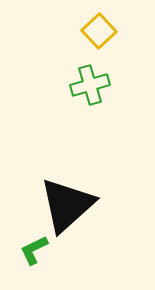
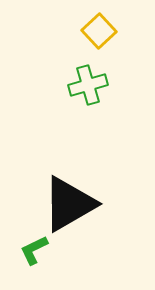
green cross: moved 2 px left
black triangle: moved 2 px right, 1 px up; rotated 12 degrees clockwise
